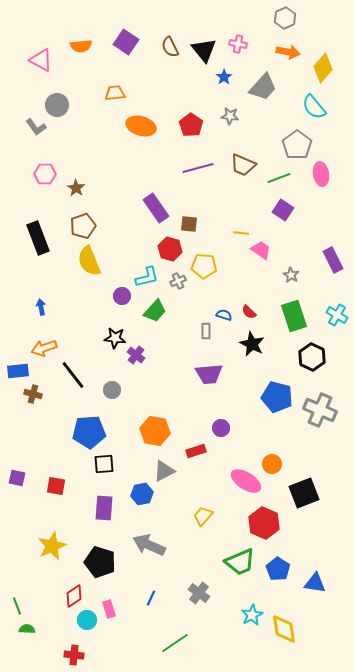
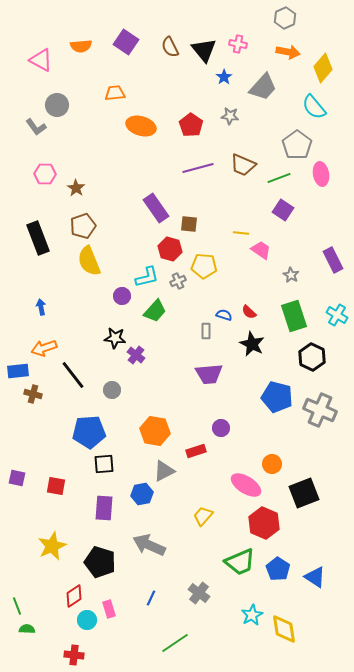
pink ellipse at (246, 481): moved 4 px down
blue triangle at (315, 583): moved 6 px up; rotated 25 degrees clockwise
